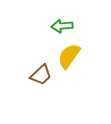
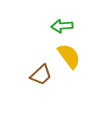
yellow semicircle: rotated 108 degrees clockwise
